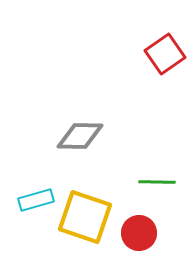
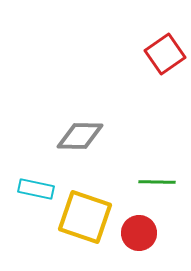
cyan rectangle: moved 11 px up; rotated 28 degrees clockwise
